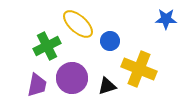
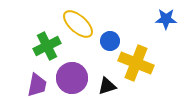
yellow cross: moved 3 px left, 6 px up
